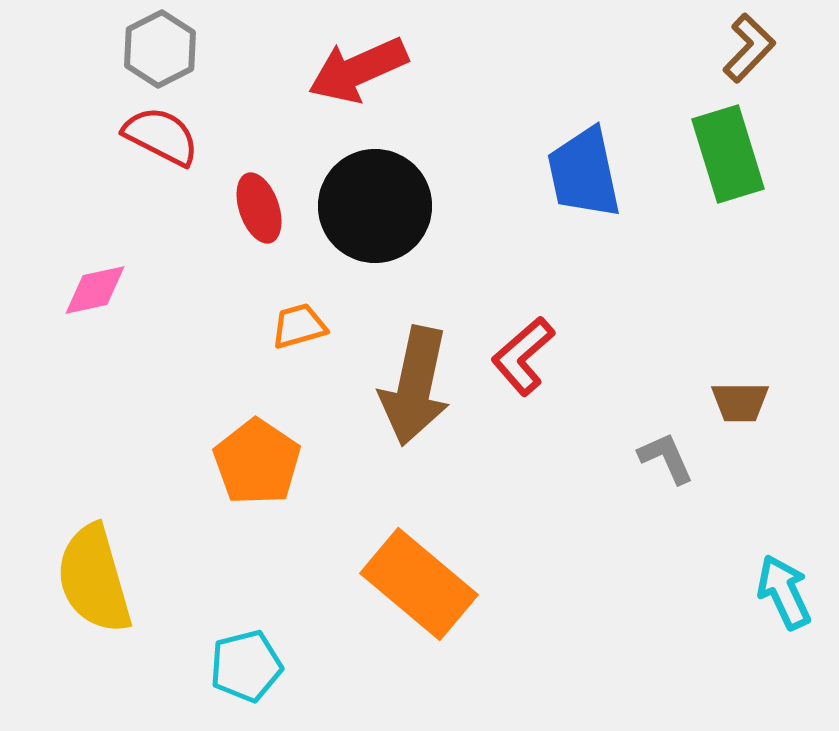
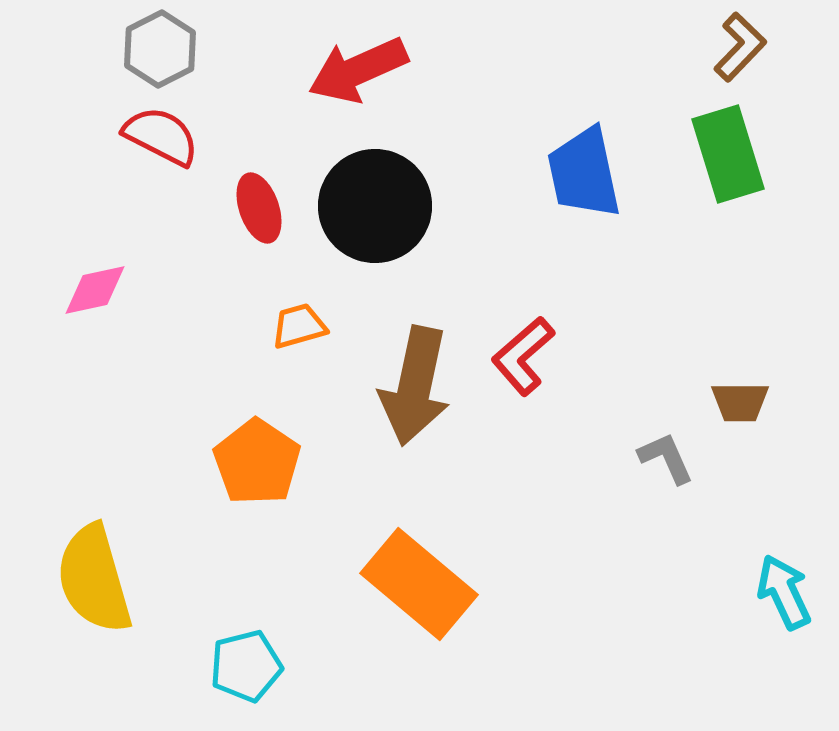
brown L-shape: moved 9 px left, 1 px up
